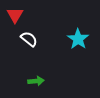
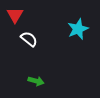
cyan star: moved 10 px up; rotated 15 degrees clockwise
green arrow: rotated 21 degrees clockwise
